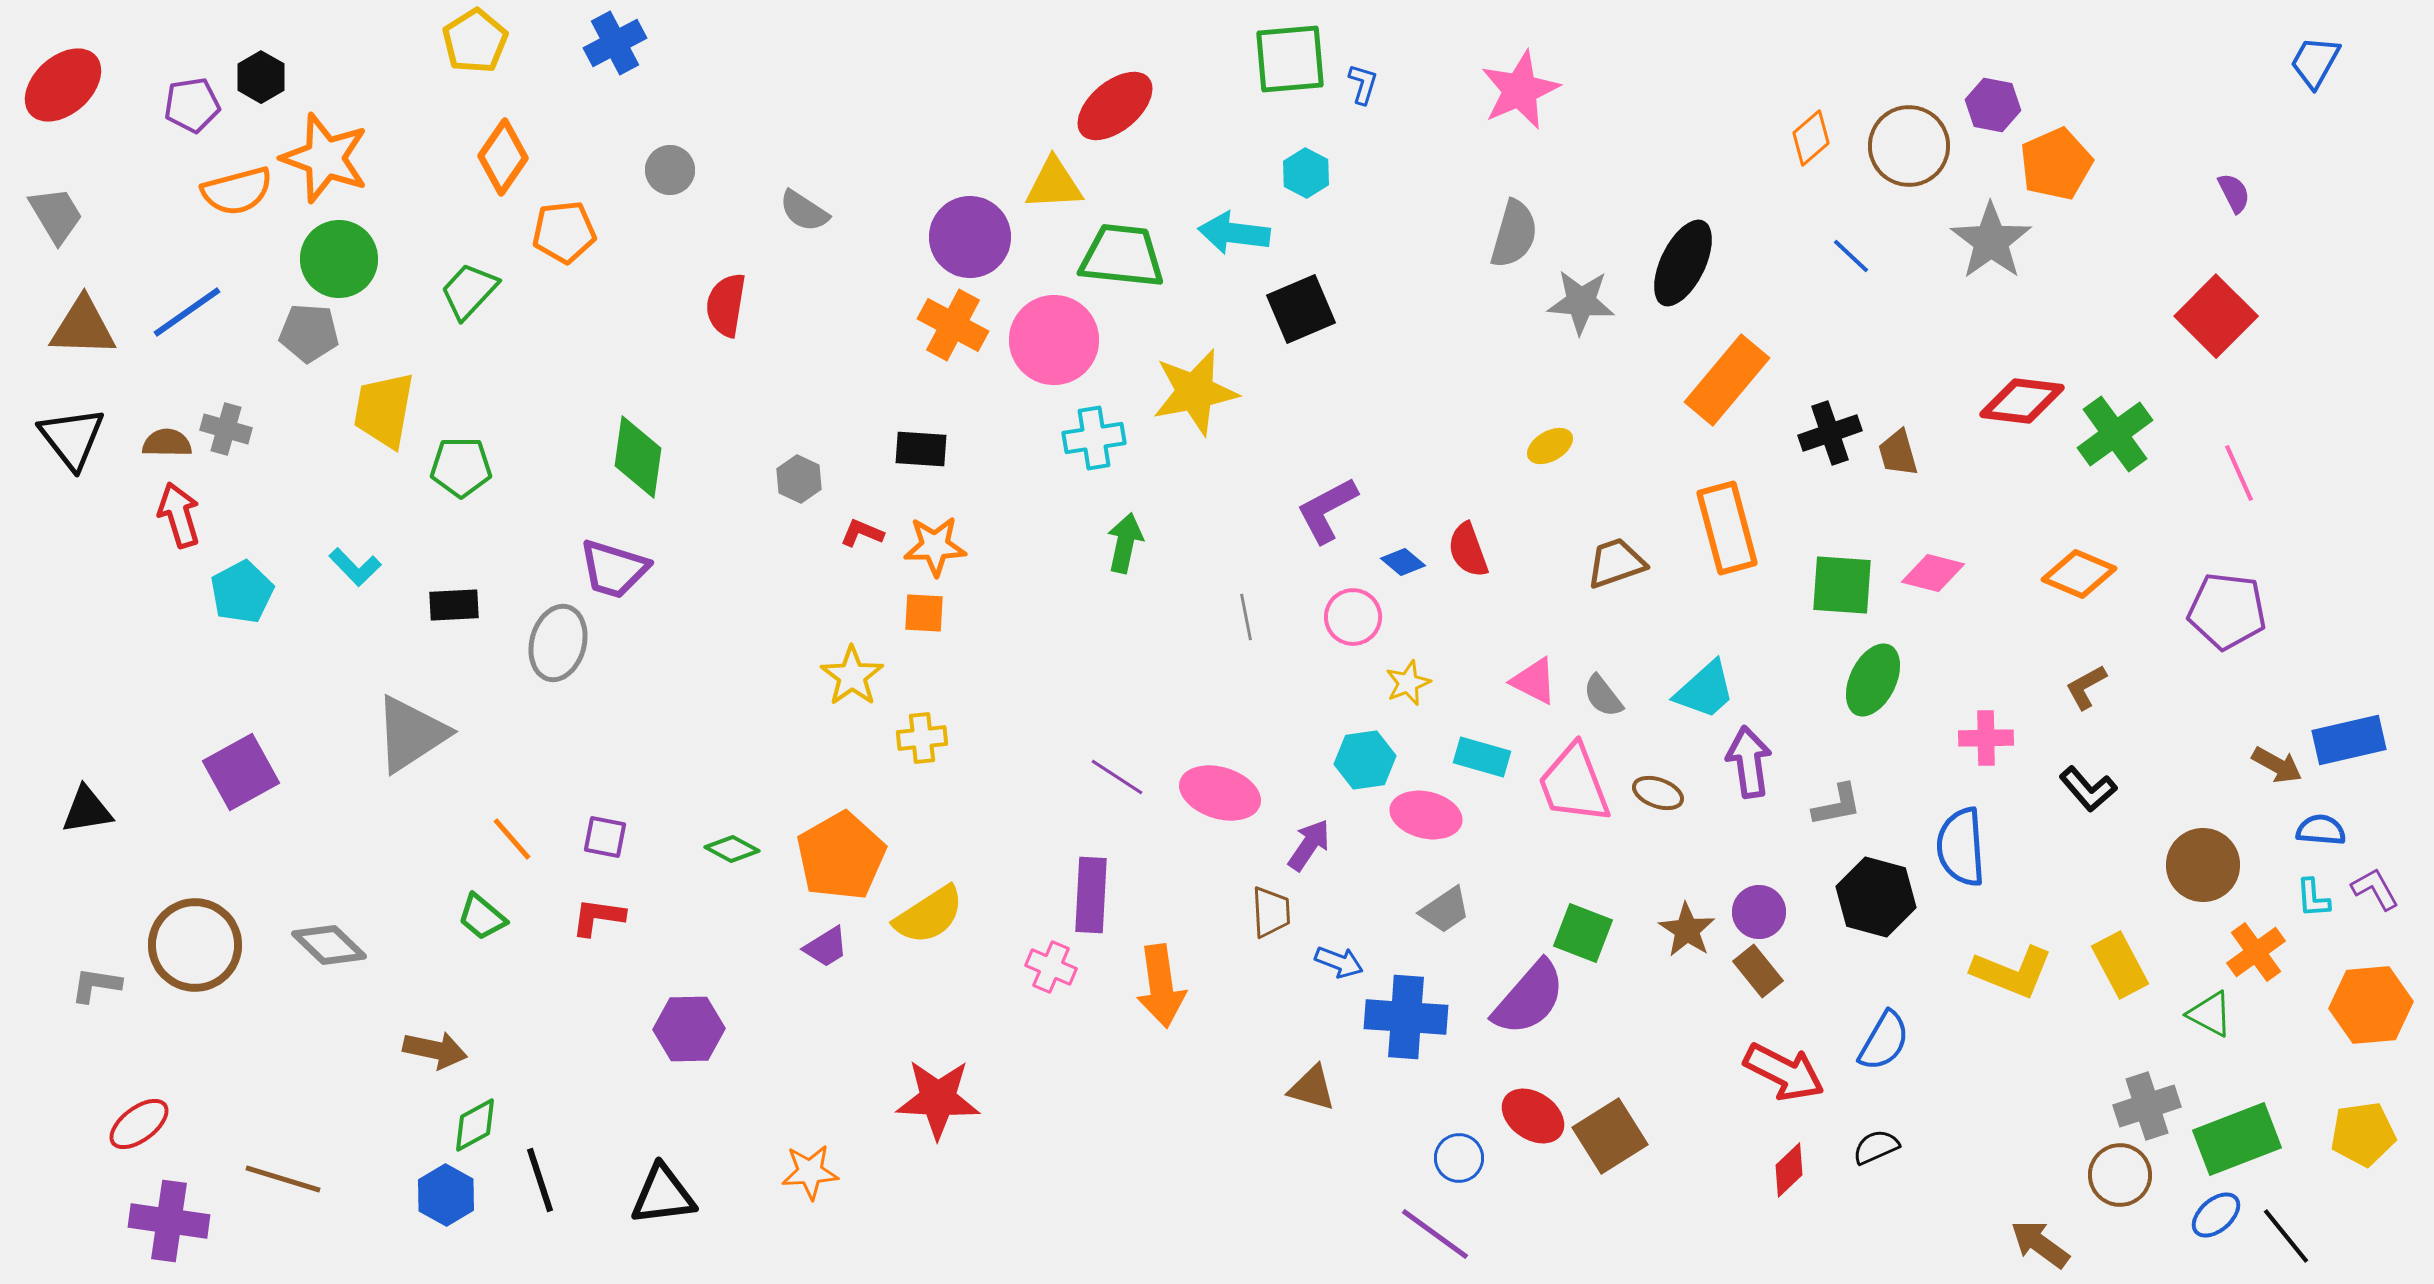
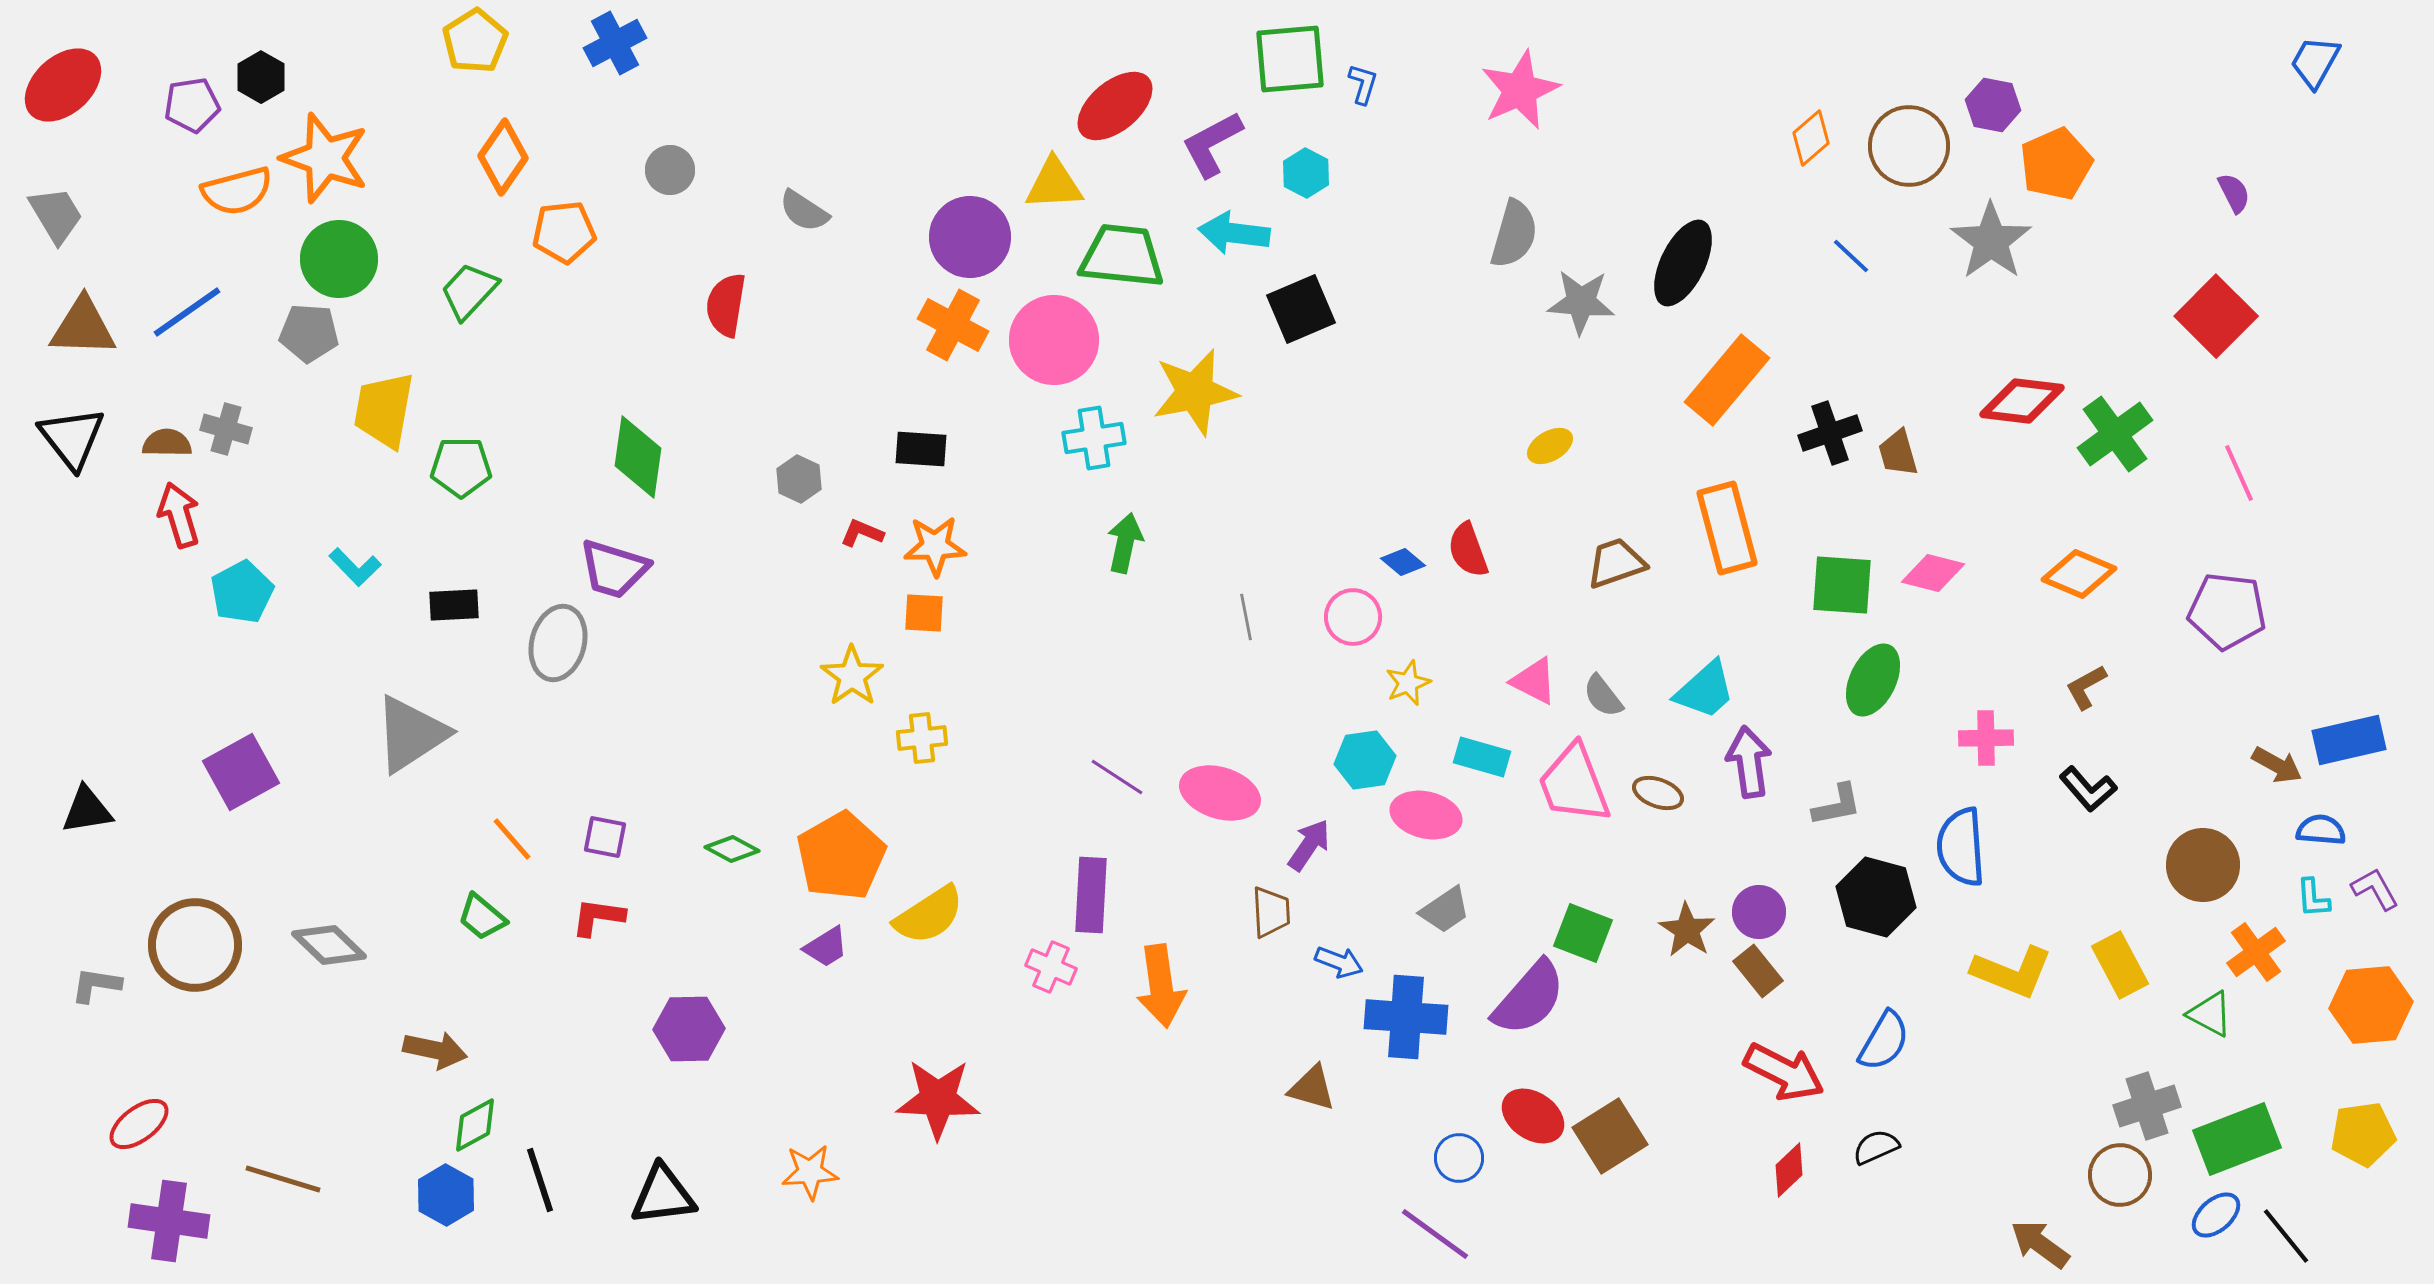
purple L-shape at (1327, 510): moved 115 px left, 366 px up
